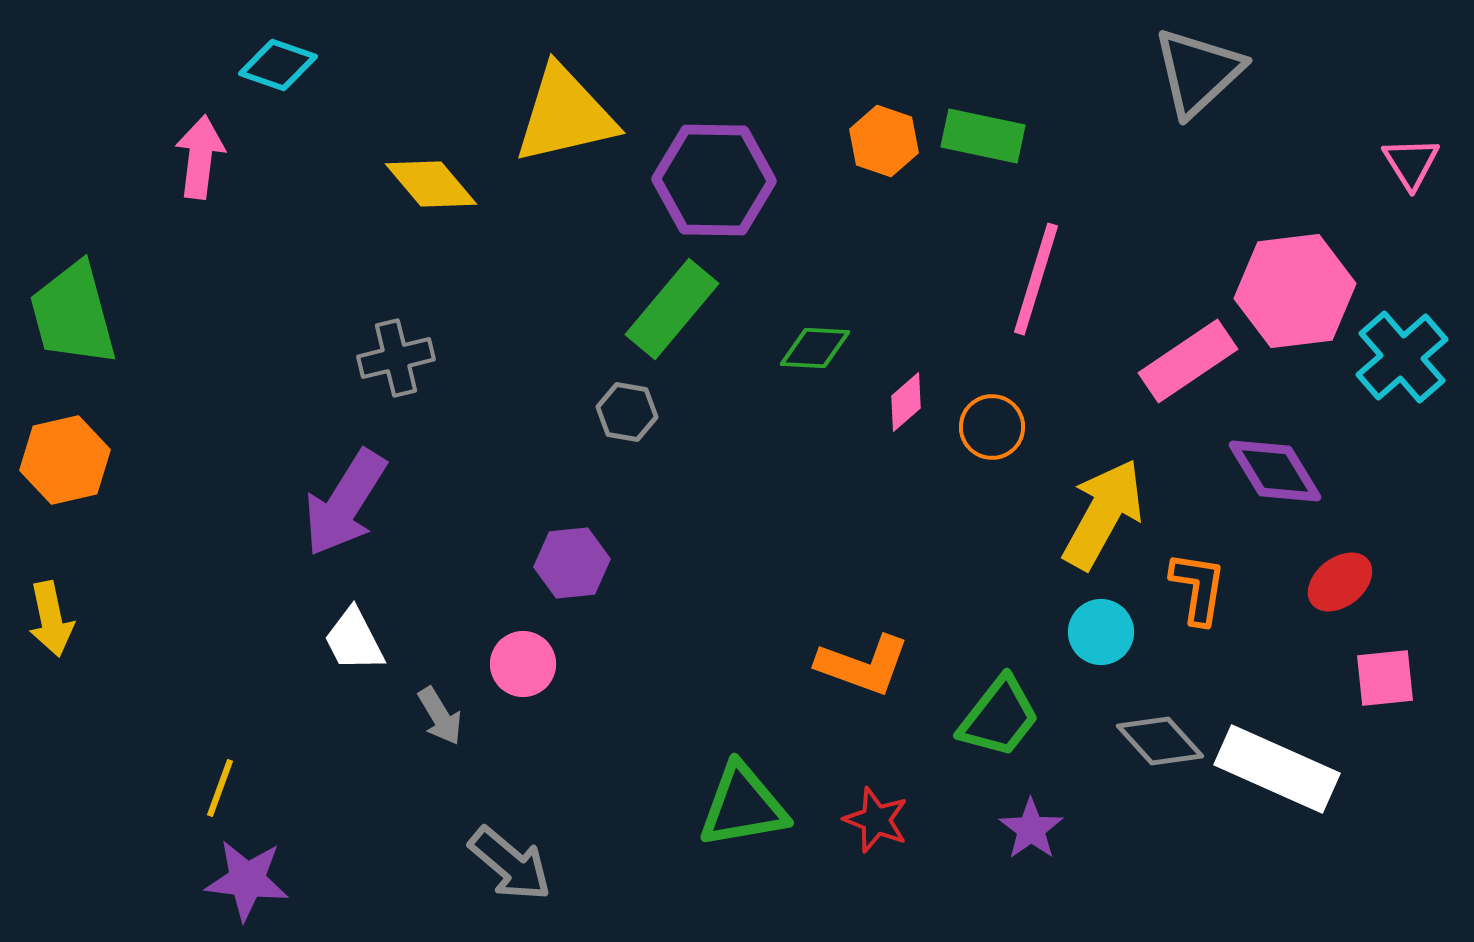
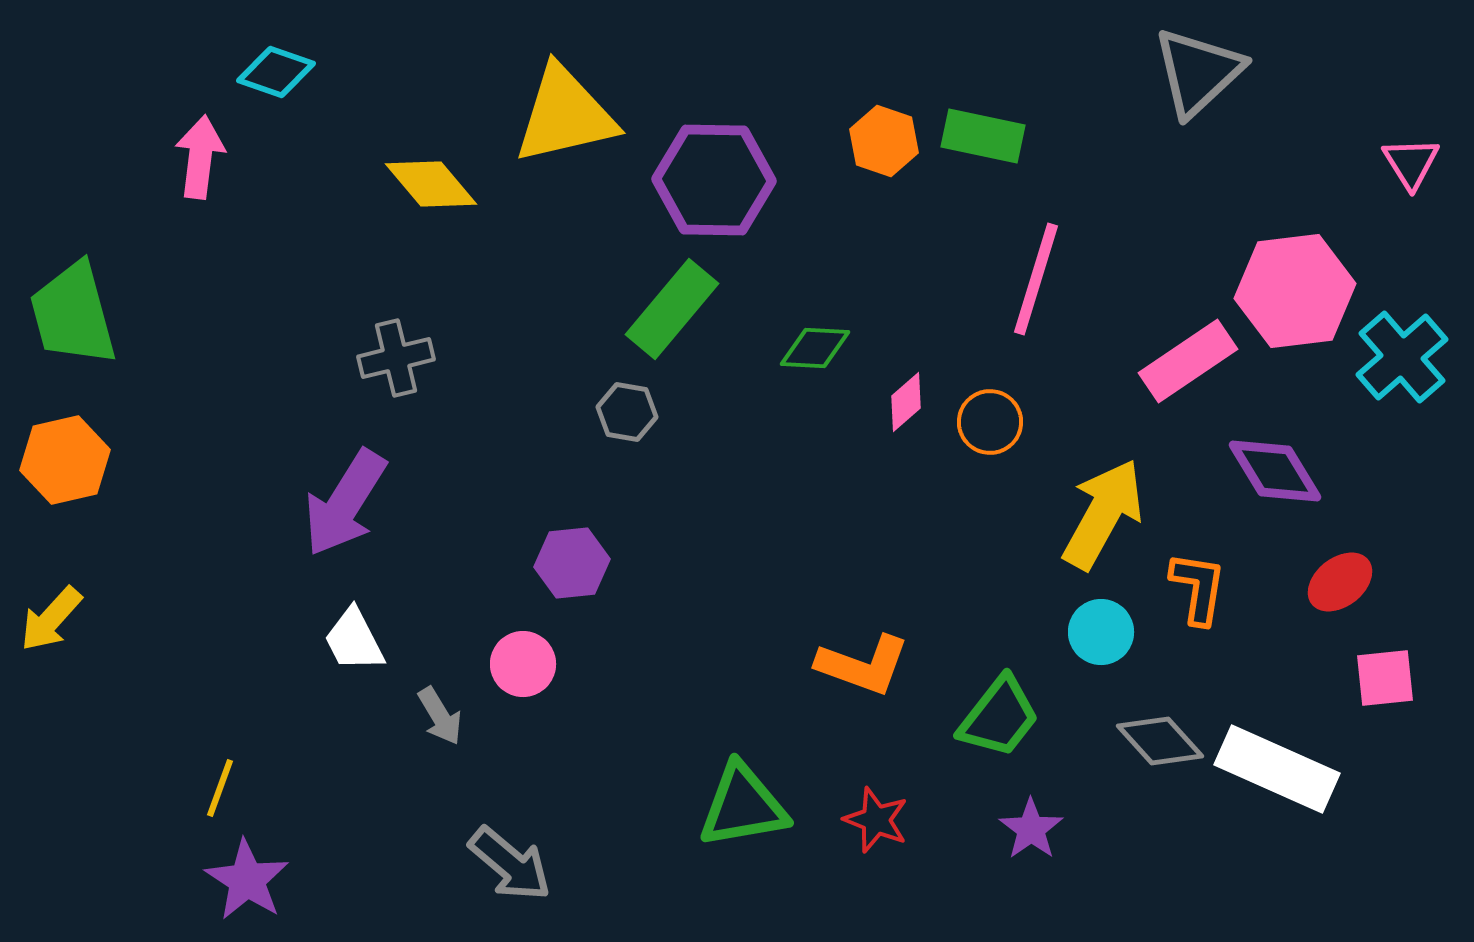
cyan diamond at (278, 65): moved 2 px left, 7 px down
orange circle at (992, 427): moved 2 px left, 5 px up
yellow arrow at (51, 619): rotated 54 degrees clockwise
purple star at (247, 880): rotated 26 degrees clockwise
